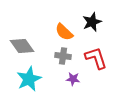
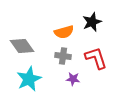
orange semicircle: rotated 60 degrees counterclockwise
